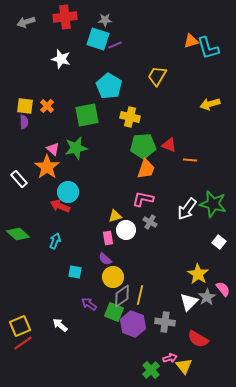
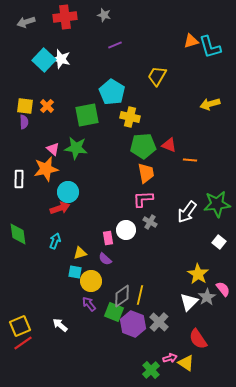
gray star at (105, 20): moved 1 px left, 5 px up; rotated 16 degrees clockwise
cyan square at (98, 39): moved 54 px left, 21 px down; rotated 25 degrees clockwise
cyan L-shape at (208, 48): moved 2 px right, 1 px up
cyan pentagon at (109, 86): moved 3 px right, 6 px down
green star at (76, 148): rotated 20 degrees clockwise
orange star at (47, 167): moved 1 px left, 2 px down; rotated 25 degrees clockwise
orange trapezoid at (146, 169): moved 4 px down; rotated 30 degrees counterclockwise
white rectangle at (19, 179): rotated 42 degrees clockwise
pink L-shape at (143, 199): rotated 15 degrees counterclockwise
green star at (213, 204): moved 4 px right; rotated 20 degrees counterclockwise
red arrow at (60, 206): moved 2 px down; rotated 138 degrees clockwise
white arrow at (187, 209): moved 3 px down
yellow triangle at (115, 216): moved 35 px left, 37 px down
green diamond at (18, 234): rotated 40 degrees clockwise
yellow circle at (113, 277): moved 22 px left, 4 px down
purple arrow at (89, 304): rotated 14 degrees clockwise
gray cross at (165, 322): moved 6 px left; rotated 36 degrees clockwise
red semicircle at (198, 339): rotated 25 degrees clockwise
yellow triangle at (184, 366): moved 2 px right, 3 px up; rotated 18 degrees counterclockwise
